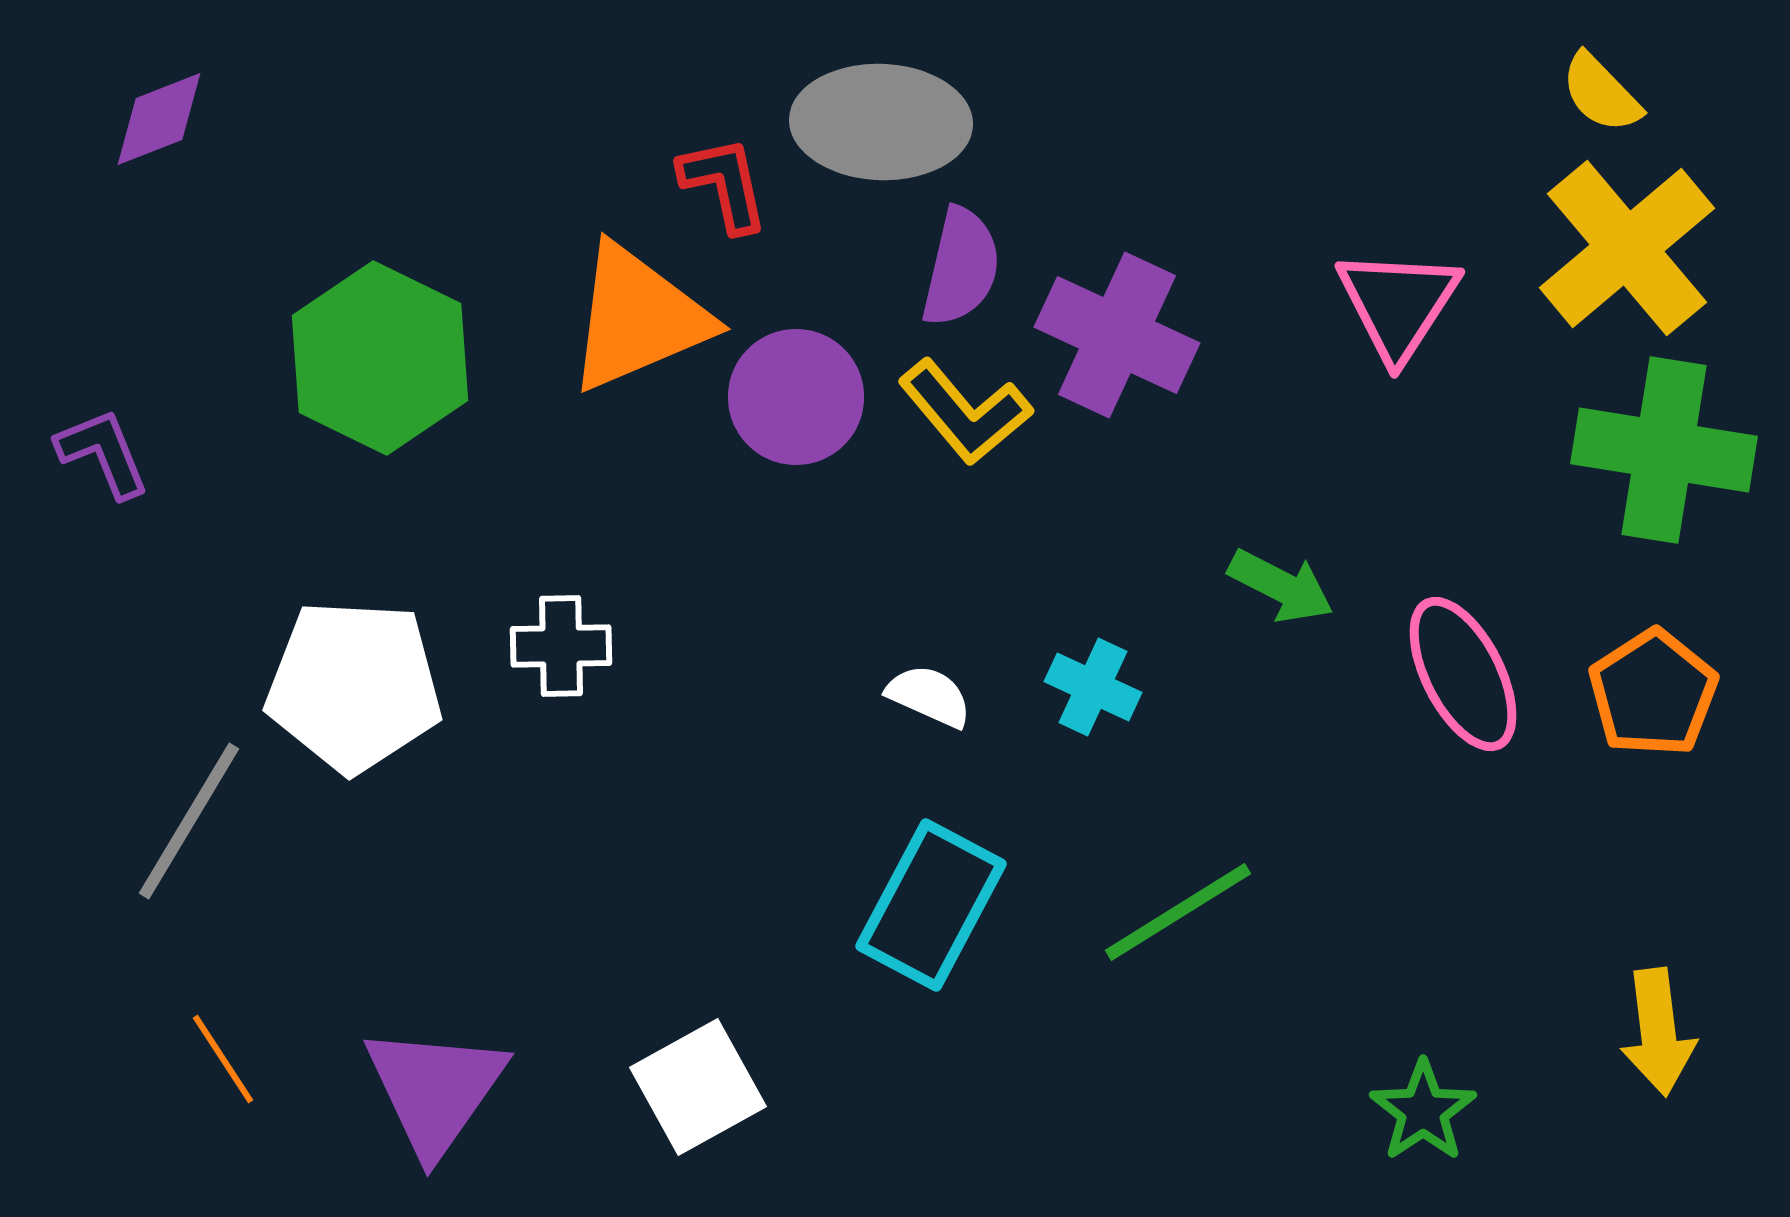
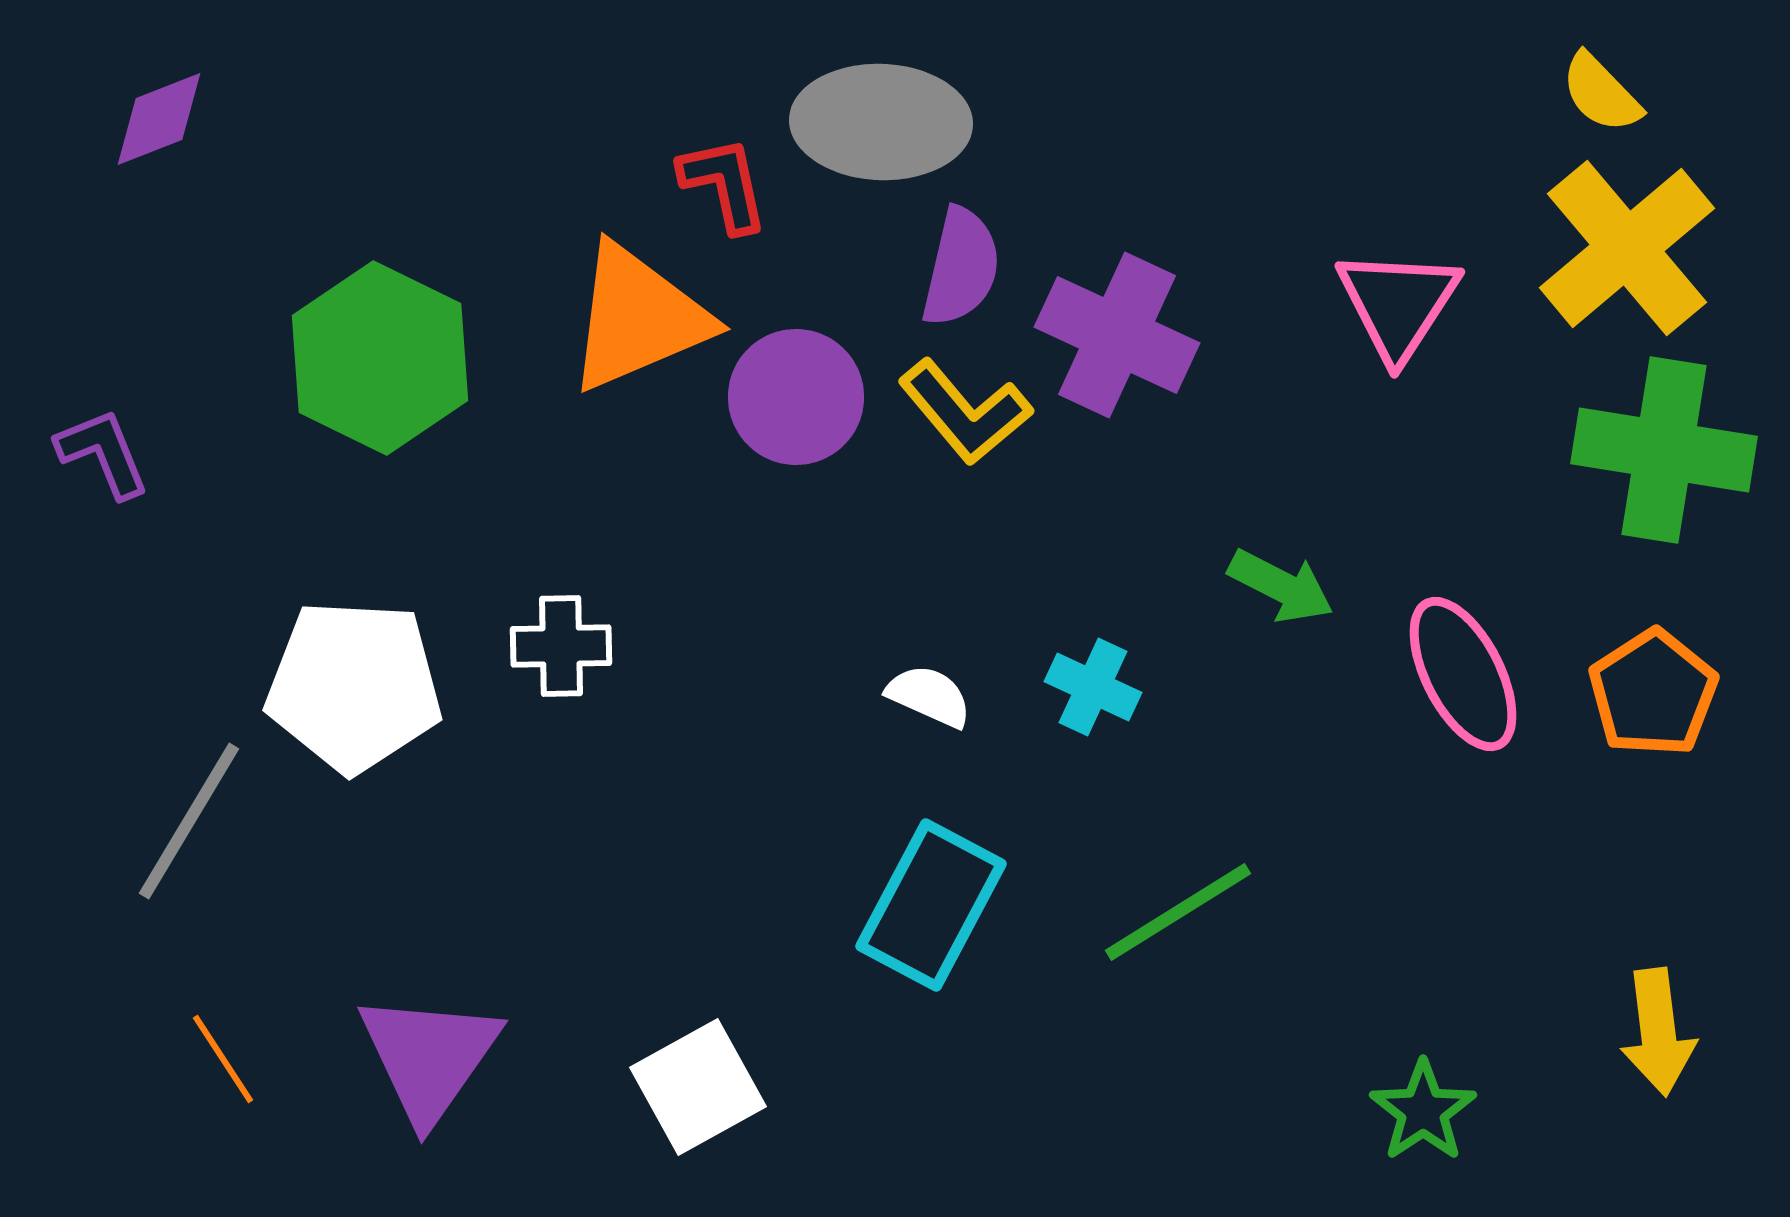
purple triangle: moved 6 px left, 33 px up
